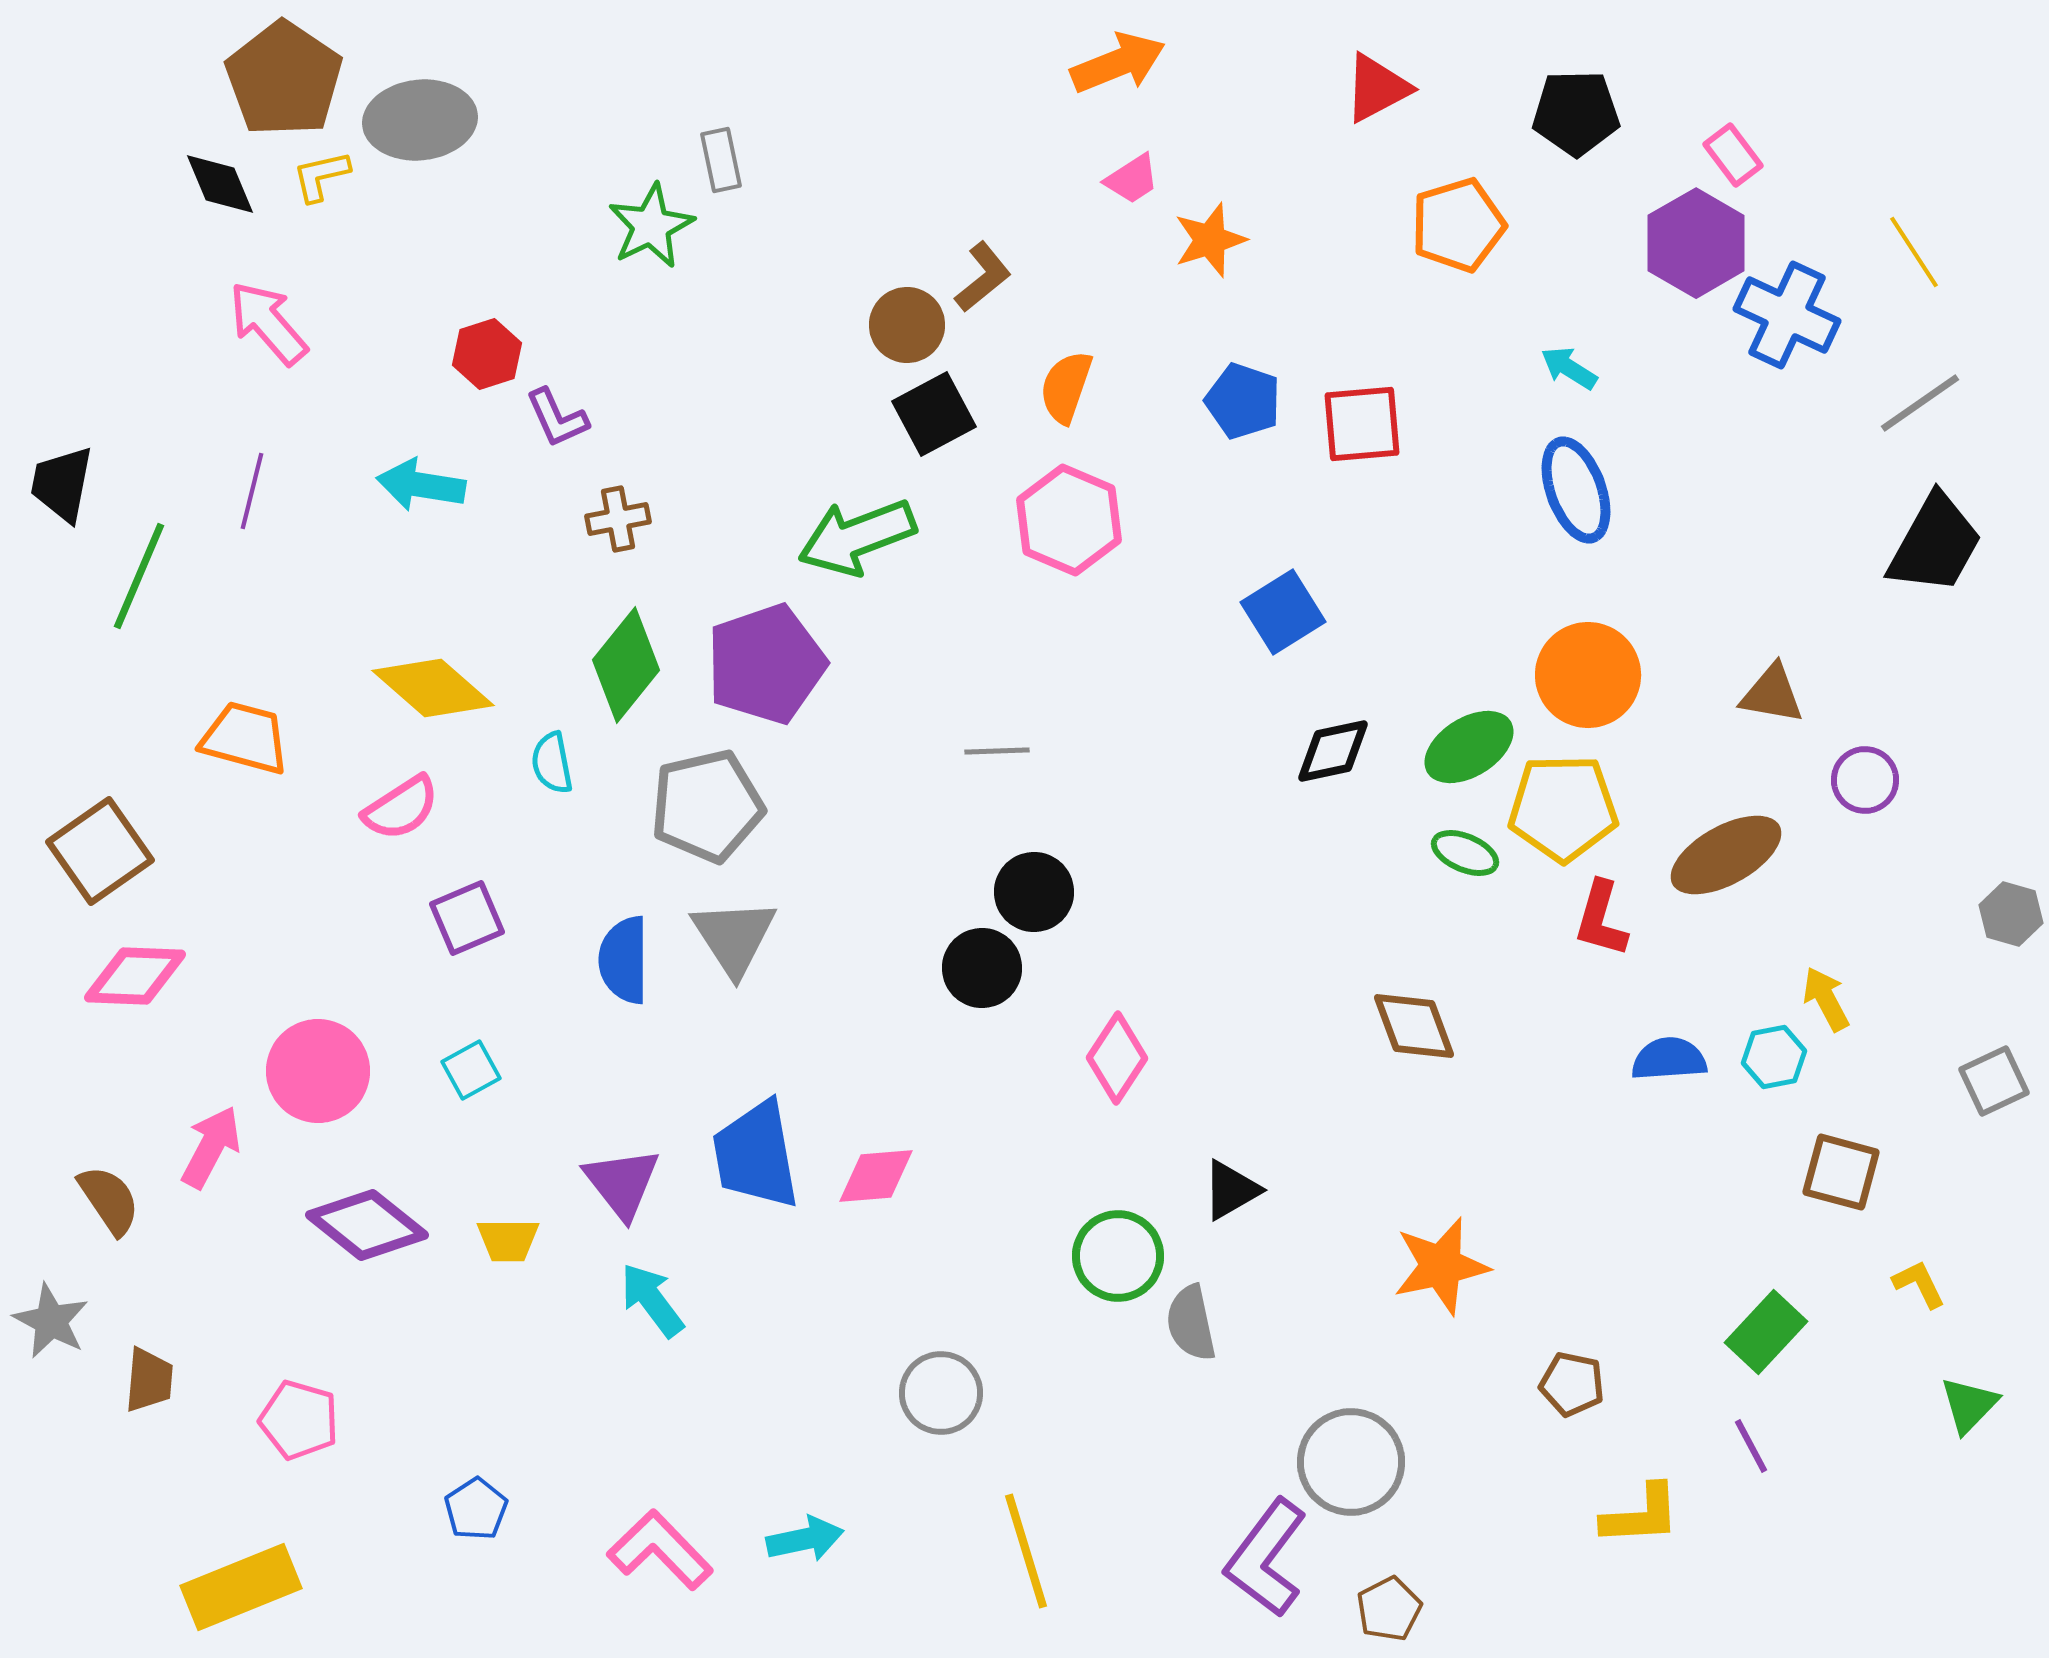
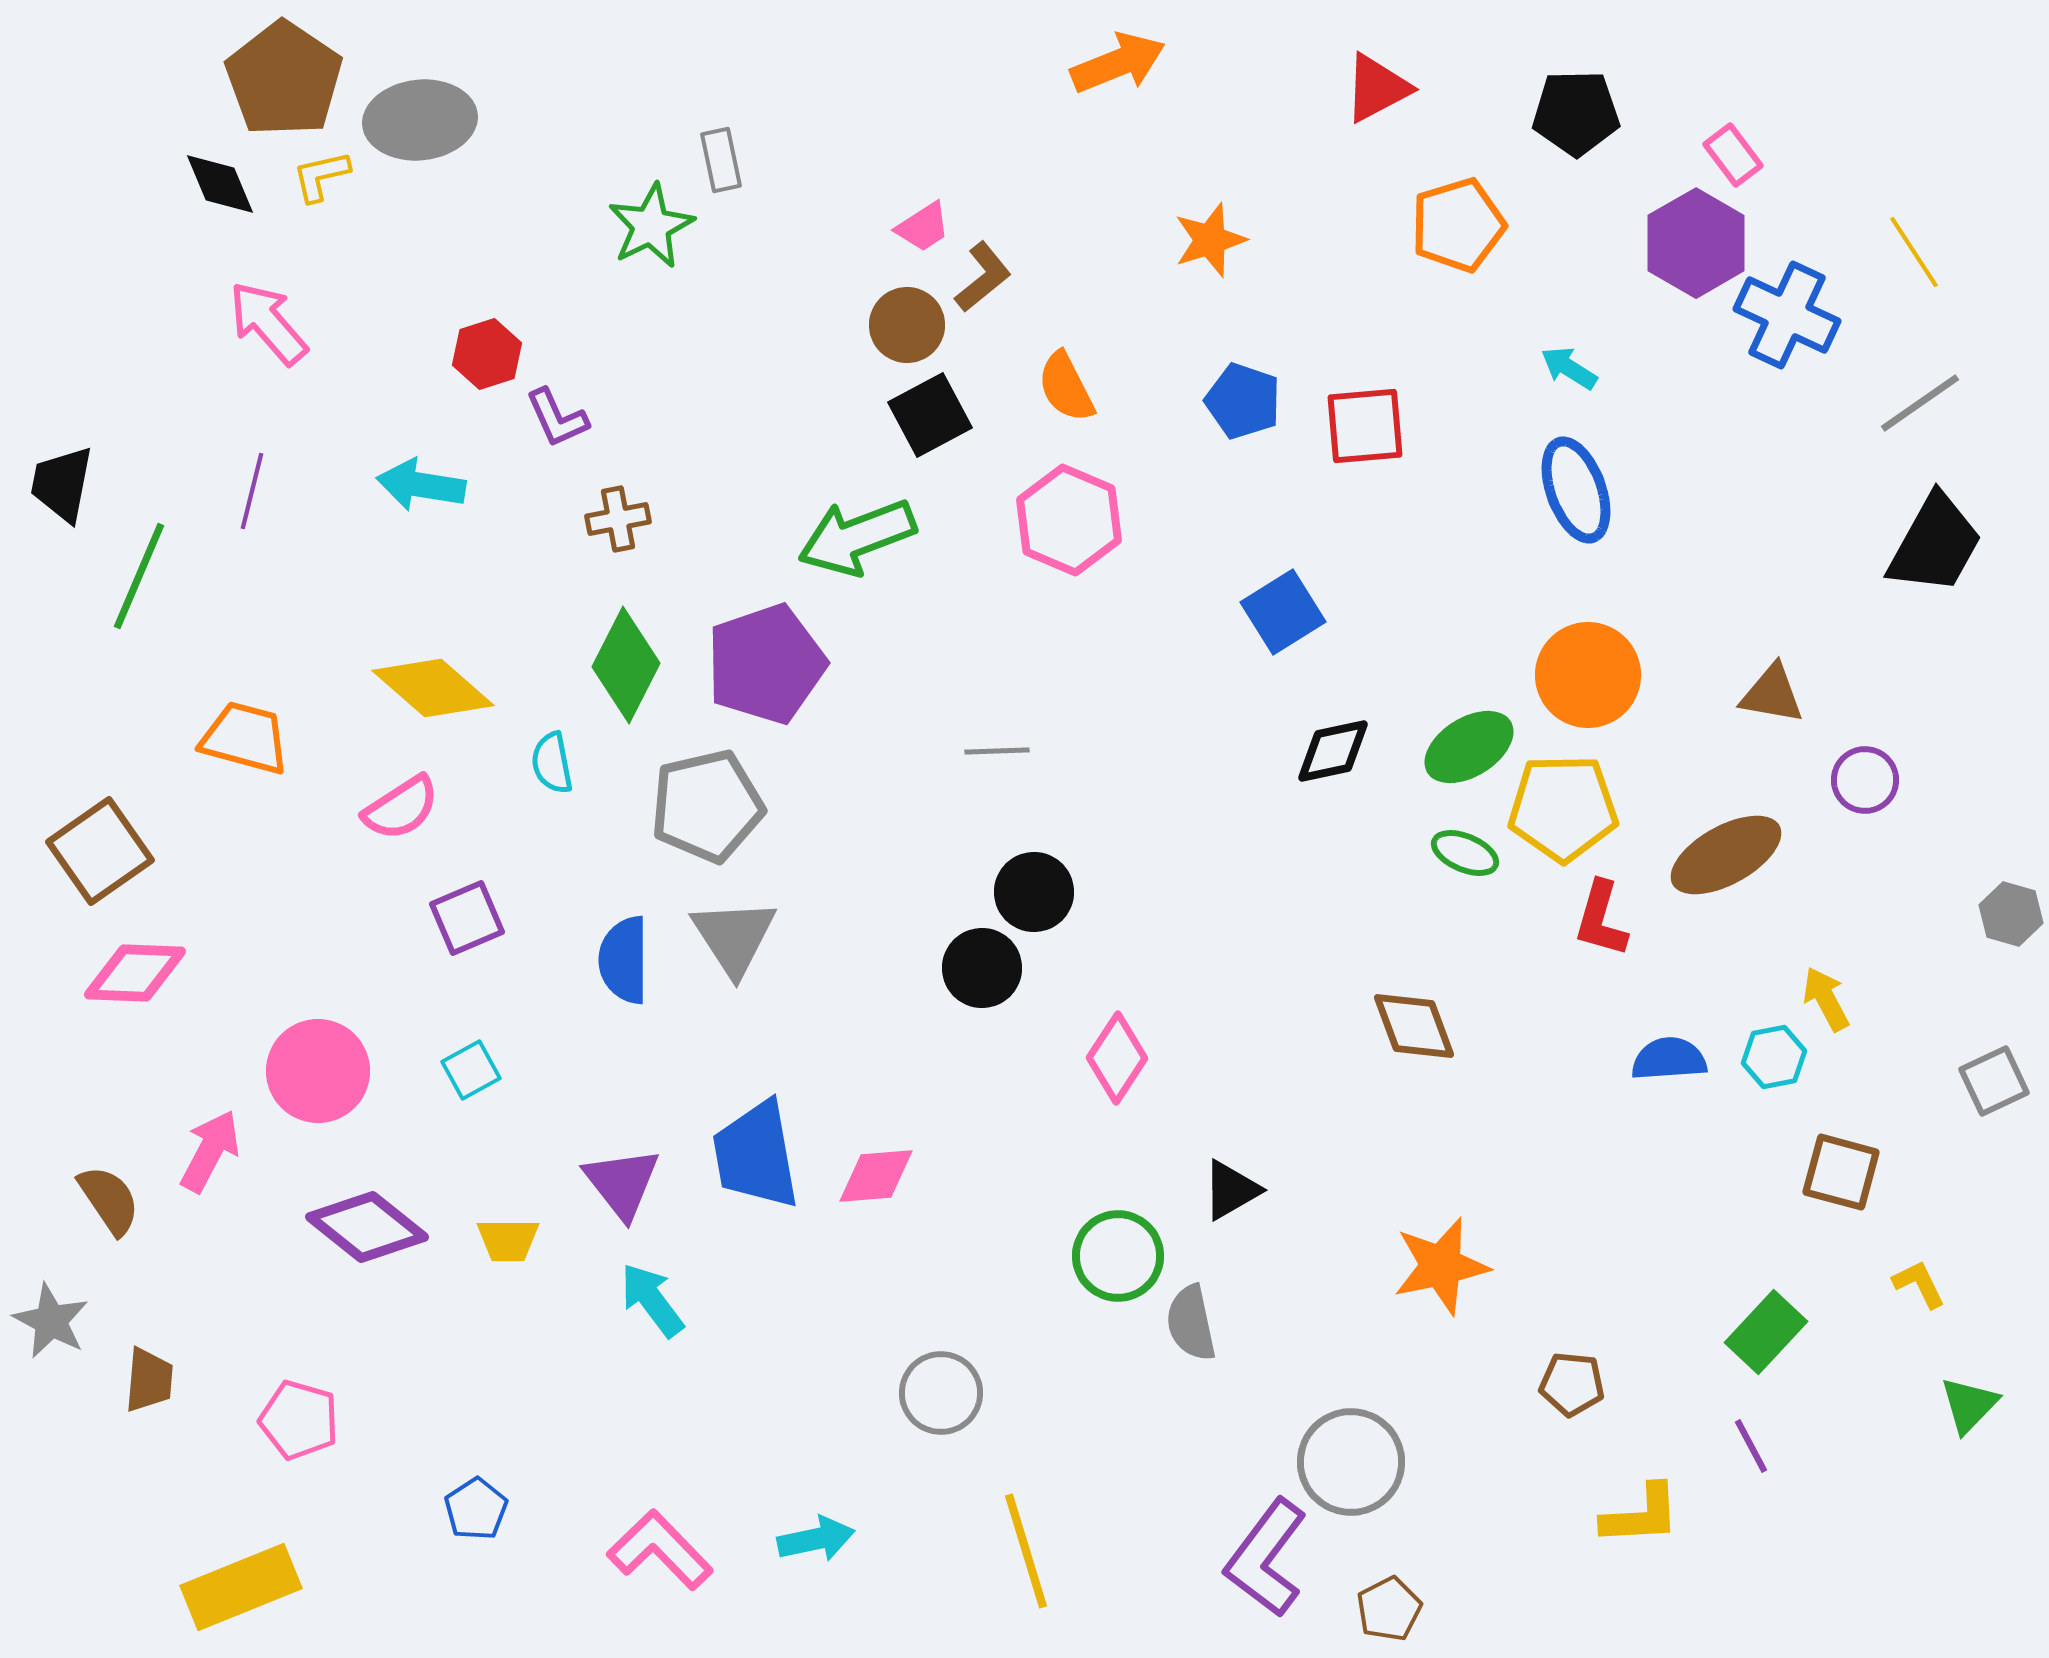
pink trapezoid at (1132, 179): moved 209 px left, 48 px down
orange semicircle at (1066, 387): rotated 46 degrees counterclockwise
black square at (934, 414): moved 4 px left, 1 px down
red square at (1362, 424): moved 3 px right, 2 px down
green diamond at (626, 665): rotated 12 degrees counterclockwise
pink diamond at (135, 976): moved 3 px up
pink arrow at (211, 1147): moved 1 px left, 4 px down
purple diamond at (367, 1225): moved 2 px down
brown pentagon at (1572, 1384): rotated 6 degrees counterclockwise
cyan arrow at (805, 1539): moved 11 px right
